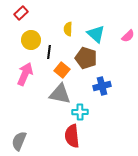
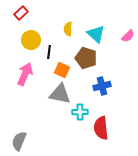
orange square: rotated 14 degrees counterclockwise
red semicircle: moved 29 px right, 8 px up
